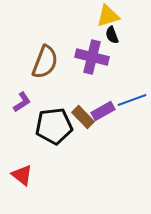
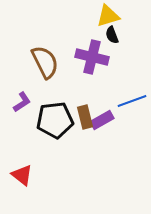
brown semicircle: rotated 48 degrees counterclockwise
blue line: moved 1 px down
purple rectangle: moved 1 px left, 9 px down
brown rectangle: moved 2 px right; rotated 30 degrees clockwise
black pentagon: moved 1 px right, 6 px up
